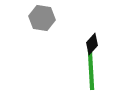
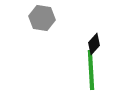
black diamond: moved 2 px right
